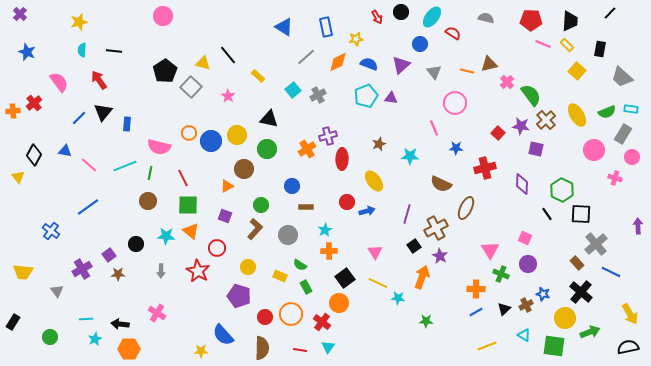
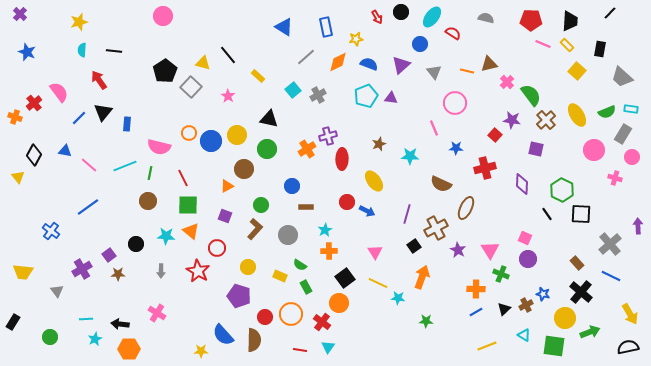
pink semicircle at (59, 82): moved 10 px down
orange cross at (13, 111): moved 2 px right, 6 px down; rotated 24 degrees clockwise
purple star at (521, 126): moved 9 px left, 6 px up
red square at (498, 133): moved 3 px left, 2 px down
blue arrow at (367, 211): rotated 42 degrees clockwise
gray cross at (596, 244): moved 14 px right
purple star at (440, 256): moved 18 px right, 6 px up
purple circle at (528, 264): moved 5 px up
blue line at (611, 272): moved 4 px down
brown semicircle at (262, 348): moved 8 px left, 8 px up
